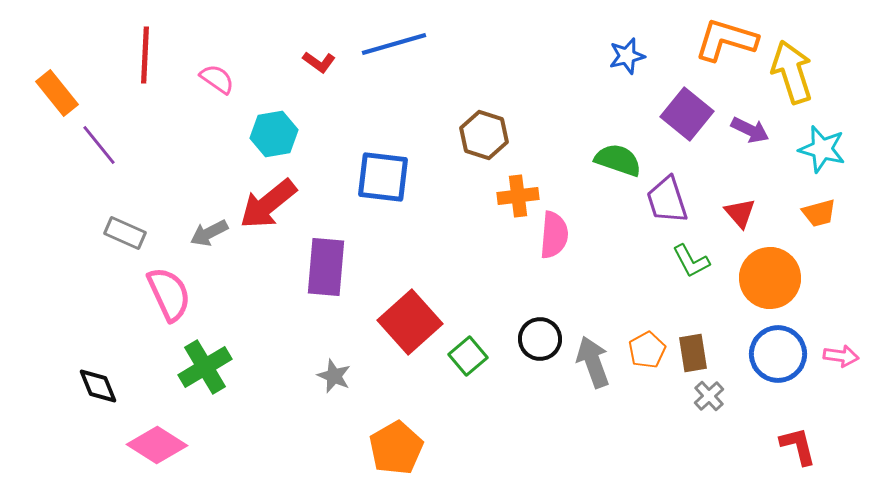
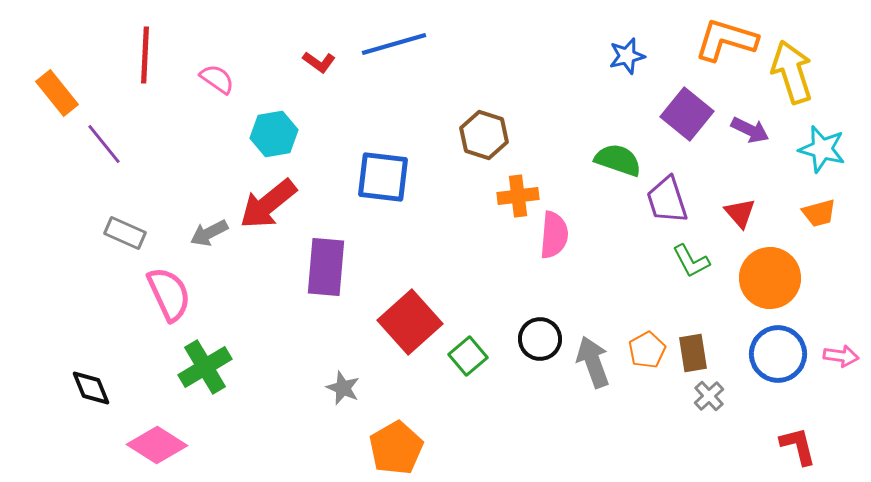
purple line at (99, 145): moved 5 px right, 1 px up
gray star at (334, 376): moved 9 px right, 12 px down
black diamond at (98, 386): moved 7 px left, 2 px down
